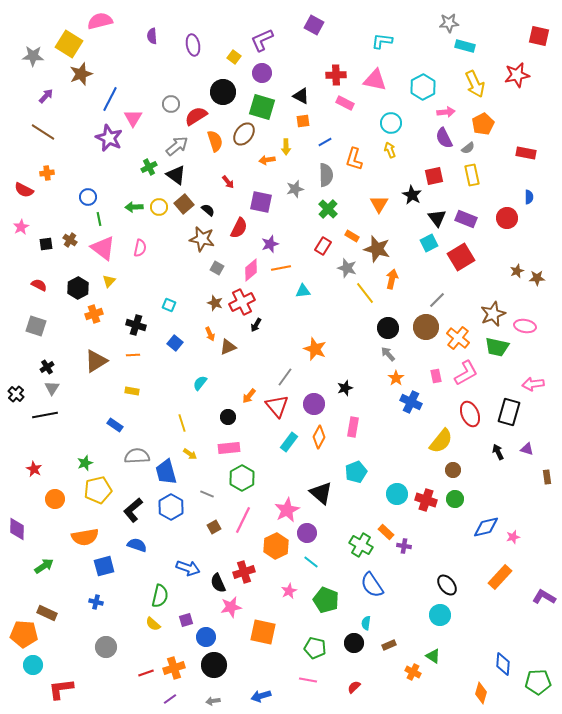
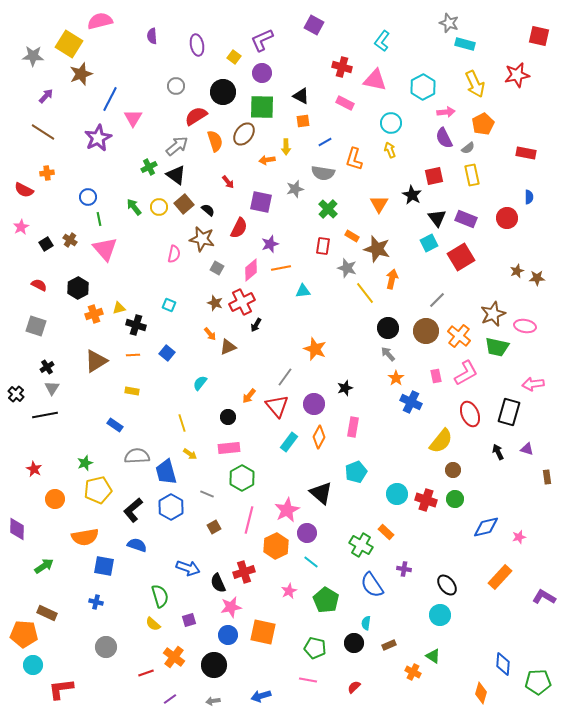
gray star at (449, 23): rotated 24 degrees clockwise
cyan L-shape at (382, 41): rotated 60 degrees counterclockwise
purple ellipse at (193, 45): moved 4 px right
cyan rectangle at (465, 46): moved 2 px up
red cross at (336, 75): moved 6 px right, 8 px up; rotated 18 degrees clockwise
gray circle at (171, 104): moved 5 px right, 18 px up
green square at (262, 107): rotated 16 degrees counterclockwise
purple star at (109, 138): moved 11 px left; rotated 20 degrees clockwise
gray semicircle at (326, 175): moved 3 px left, 2 px up; rotated 100 degrees clockwise
green arrow at (134, 207): rotated 54 degrees clockwise
black square at (46, 244): rotated 24 degrees counterclockwise
red rectangle at (323, 246): rotated 24 degrees counterclockwise
pink triangle at (103, 248): moved 2 px right, 1 px down; rotated 12 degrees clockwise
pink semicircle at (140, 248): moved 34 px right, 6 px down
yellow triangle at (109, 281): moved 10 px right, 27 px down; rotated 32 degrees clockwise
brown circle at (426, 327): moved 4 px down
orange arrow at (210, 334): rotated 16 degrees counterclockwise
orange cross at (458, 338): moved 1 px right, 2 px up
blue square at (175, 343): moved 8 px left, 10 px down
pink line at (243, 520): moved 6 px right; rotated 12 degrees counterclockwise
pink star at (513, 537): moved 6 px right
purple cross at (404, 546): moved 23 px down
blue square at (104, 566): rotated 25 degrees clockwise
green semicircle at (160, 596): rotated 30 degrees counterclockwise
green pentagon at (326, 600): rotated 10 degrees clockwise
purple square at (186, 620): moved 3 px right
blue circle at (206, 637): moved 22 px right, 2 px up
orange cross at (174, 668): moved 11 px up; rotated 35 degrees counterclockwise
